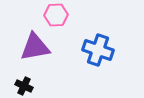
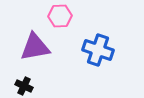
pink hexagon: moved 4 px right, 1 px down
